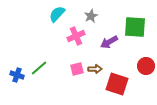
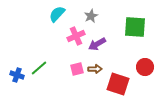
purple arrow: moved 12 px left, 2 px down
red circle: moved 1 px left, 1 px down
red square: moved 1 px right
